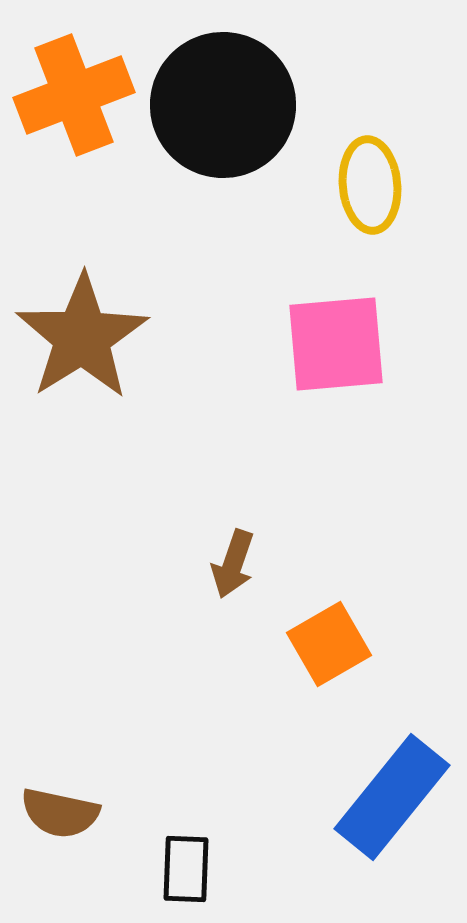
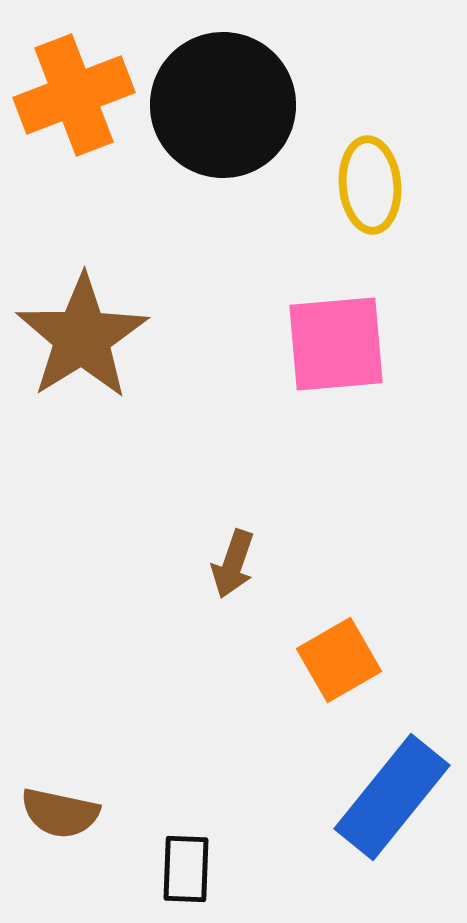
orange square: moved 10 px right, 16 px down
